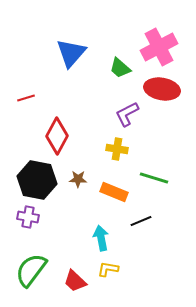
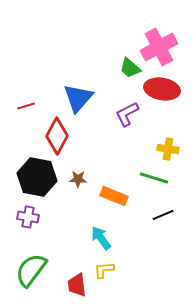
blue triangle: moved 7 px right, 45 px down
green trapezoid: moved 10 px right
red line: moved 8 px down
yellow cross: moved 51 px right
black hexagon: moved 3 px up
orange rectangle: moved 4 px down
black line: moved 22 px right, 6 px up
cyan arrow: rotated 25 degrees counterclockwise
yellow L-shape: moved 4 px left, 1 px down; rotated 15 degrees counterclockwise
red trapezoid: moved 2 px right, 4 px down; rotated 40 degrees clockwise
